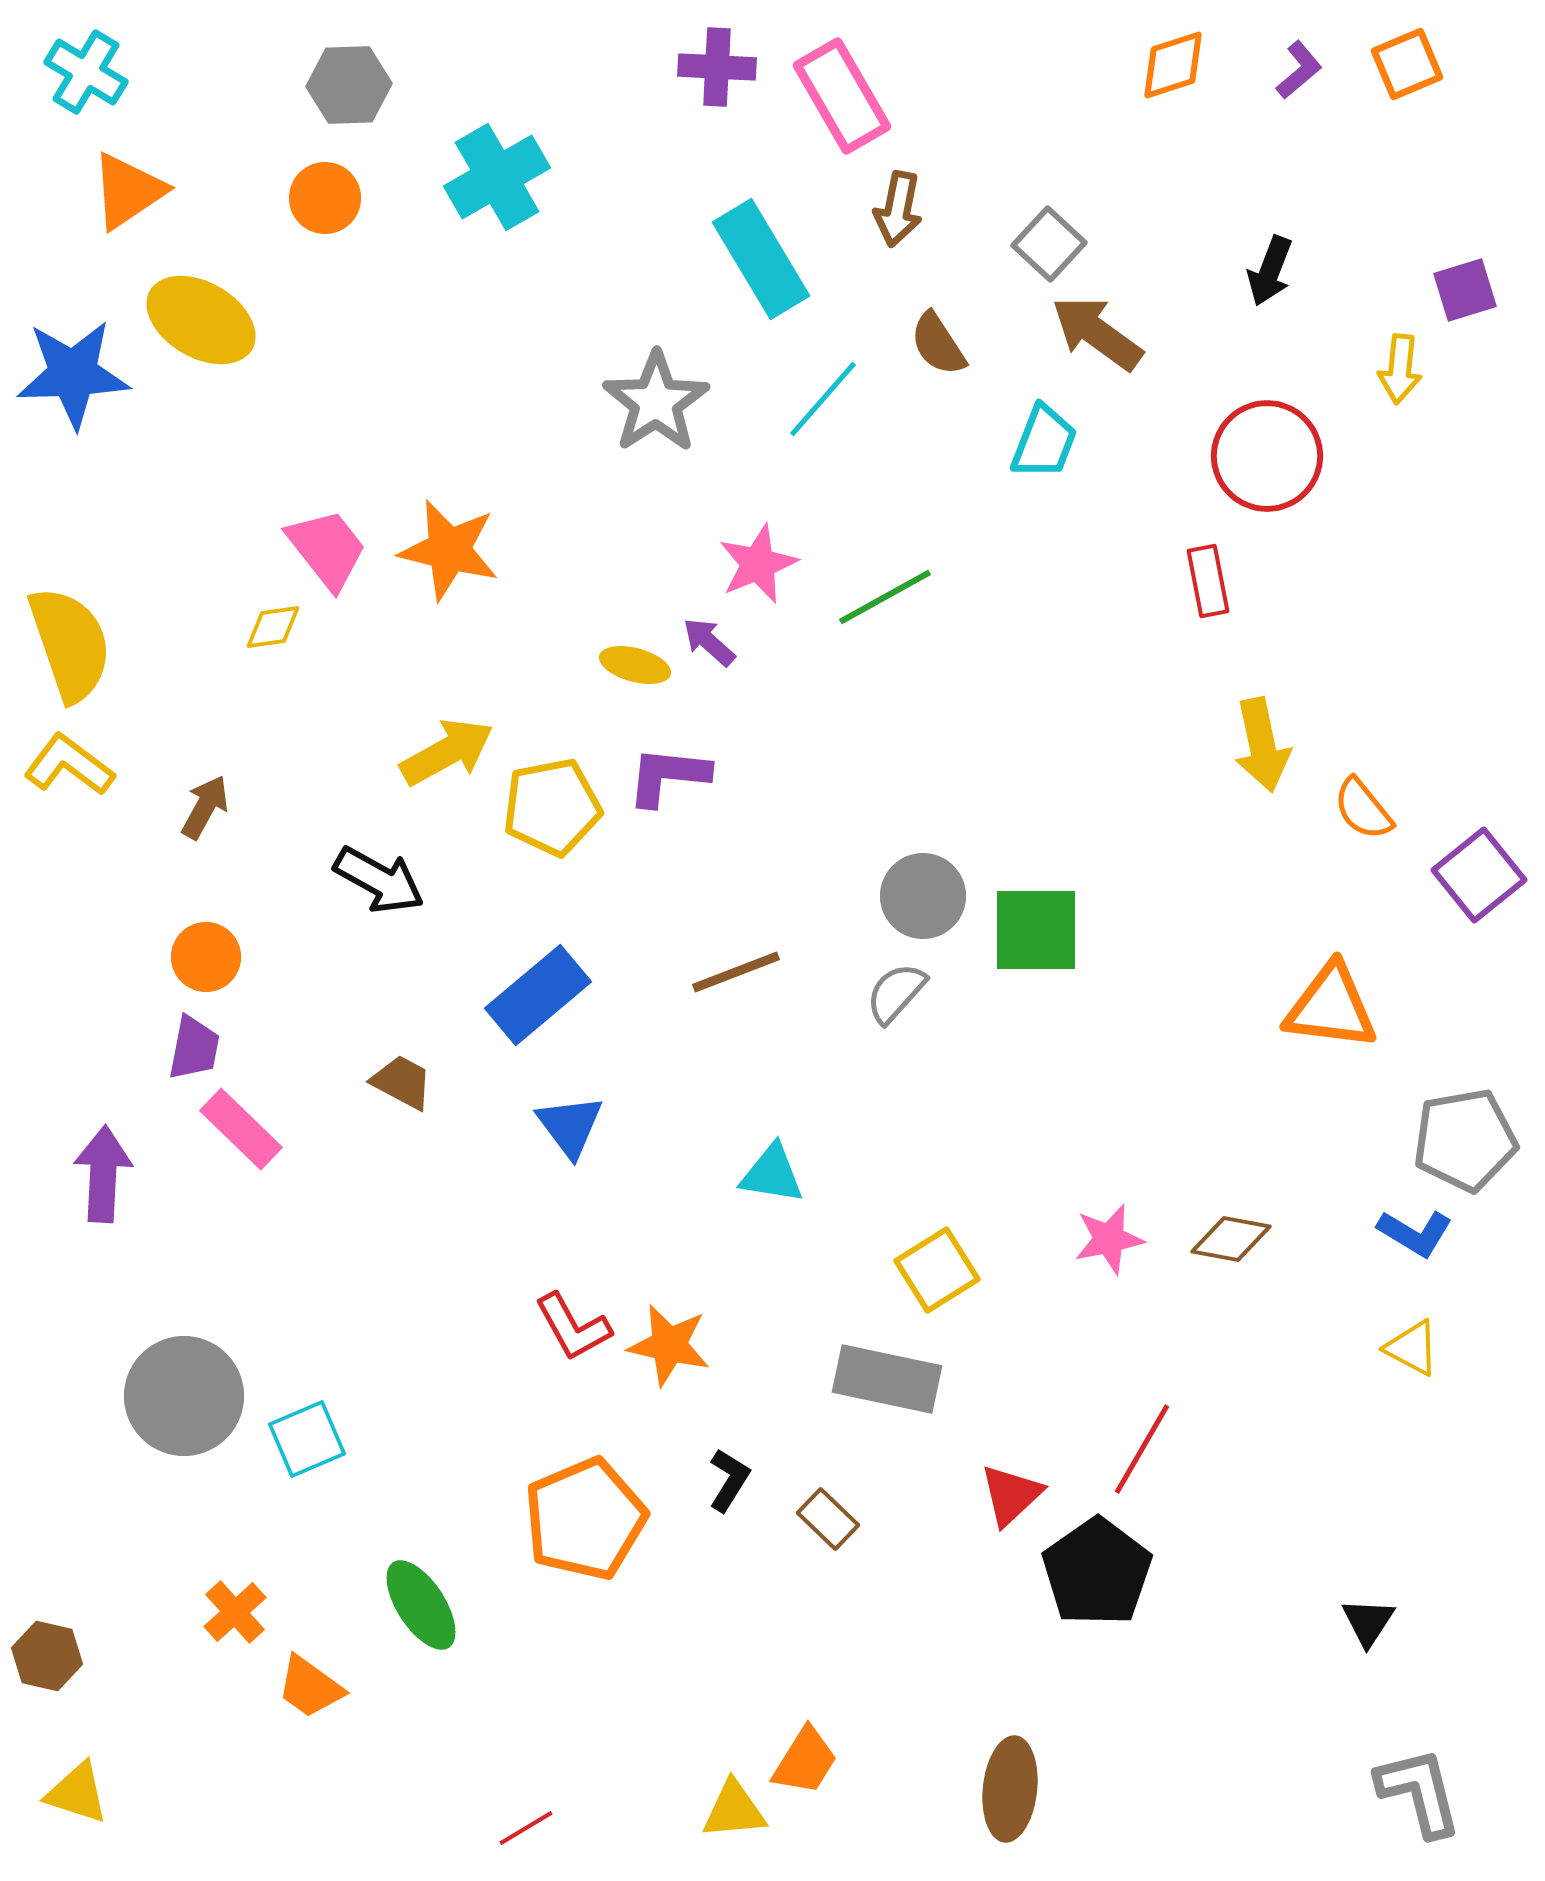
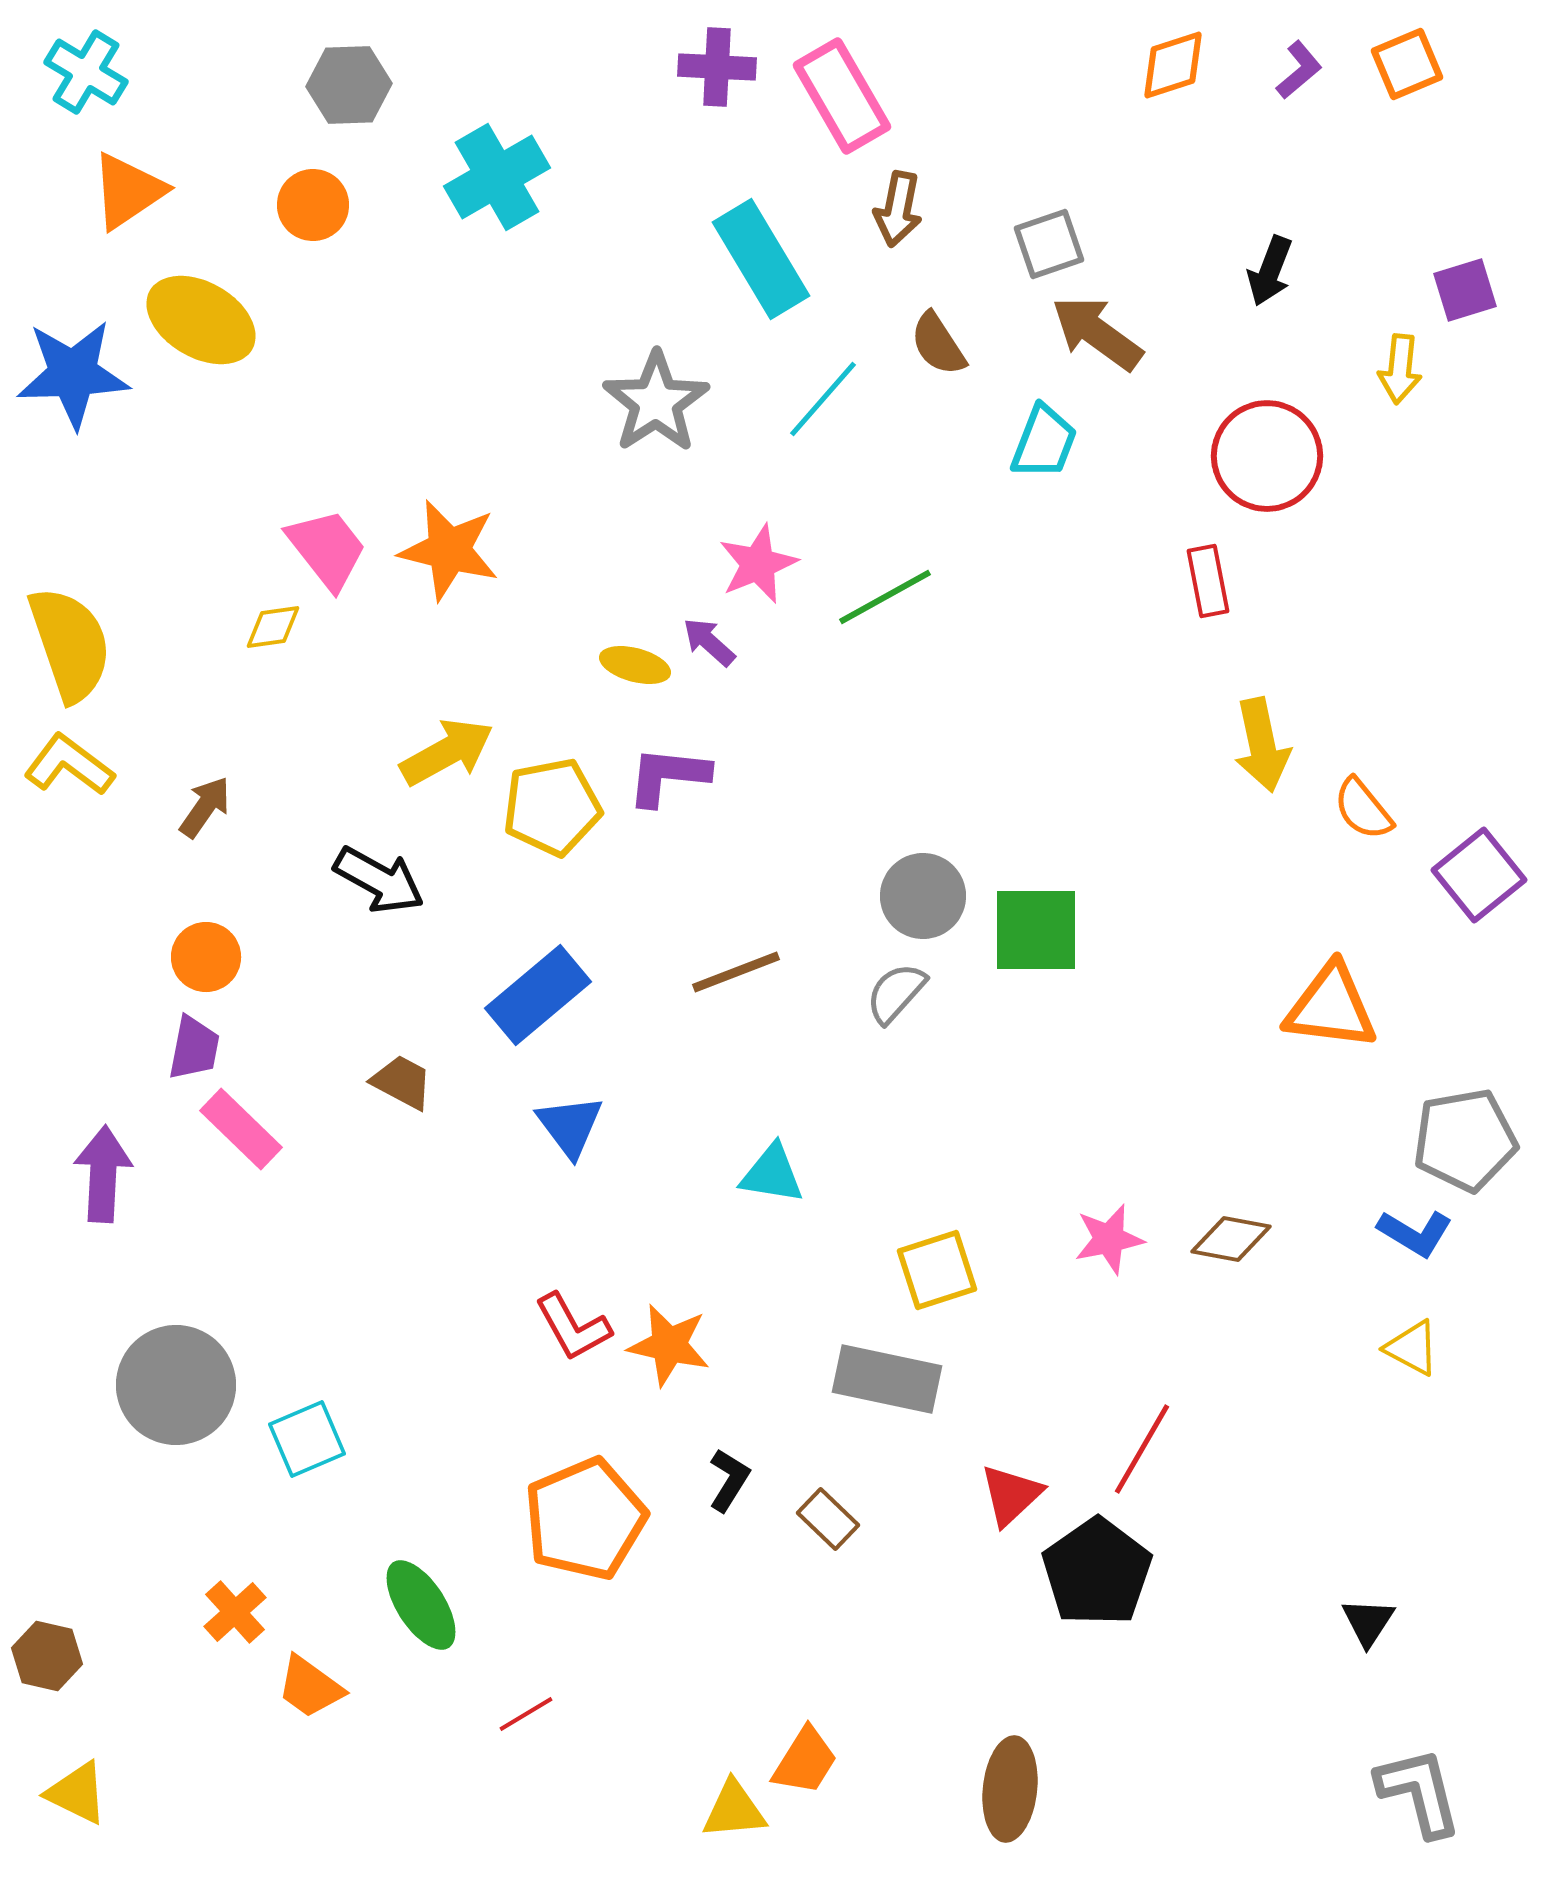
orange circle at (325, 198): moved 12 px left, 7 px down
gray square at (1049, 244): rotated 28 degrees clockwise
brown arrow at (205, 807): rotated 6 degrees clockwise
yellow square at (937, 1270): rotated 14 degrees clockwise
gray circle at (184, 1396): moved 8 px left, 11 px up
yellow triangle at (77, 1793): rotated 8 degrees clockwise
red line at (526, 1828): moved 114 px up
